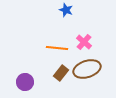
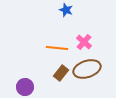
purple circle: moved 5 px down
